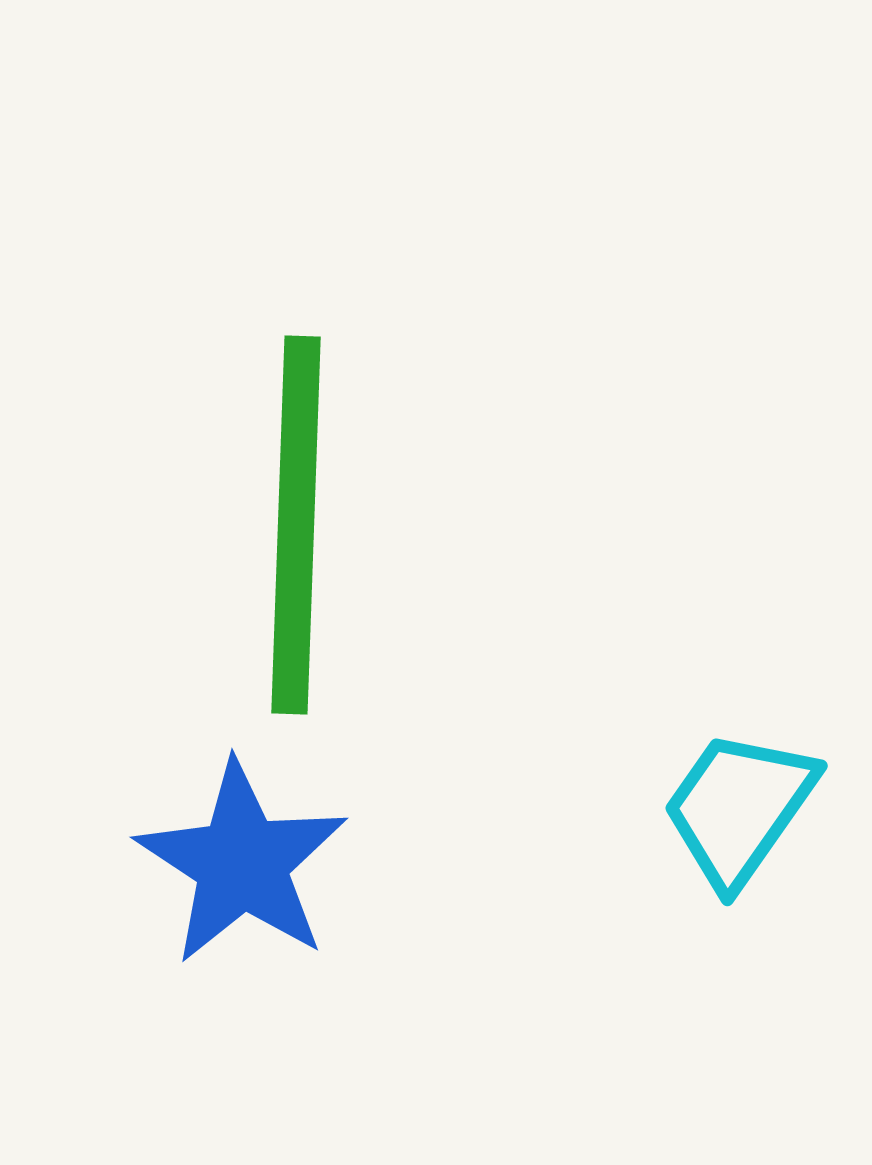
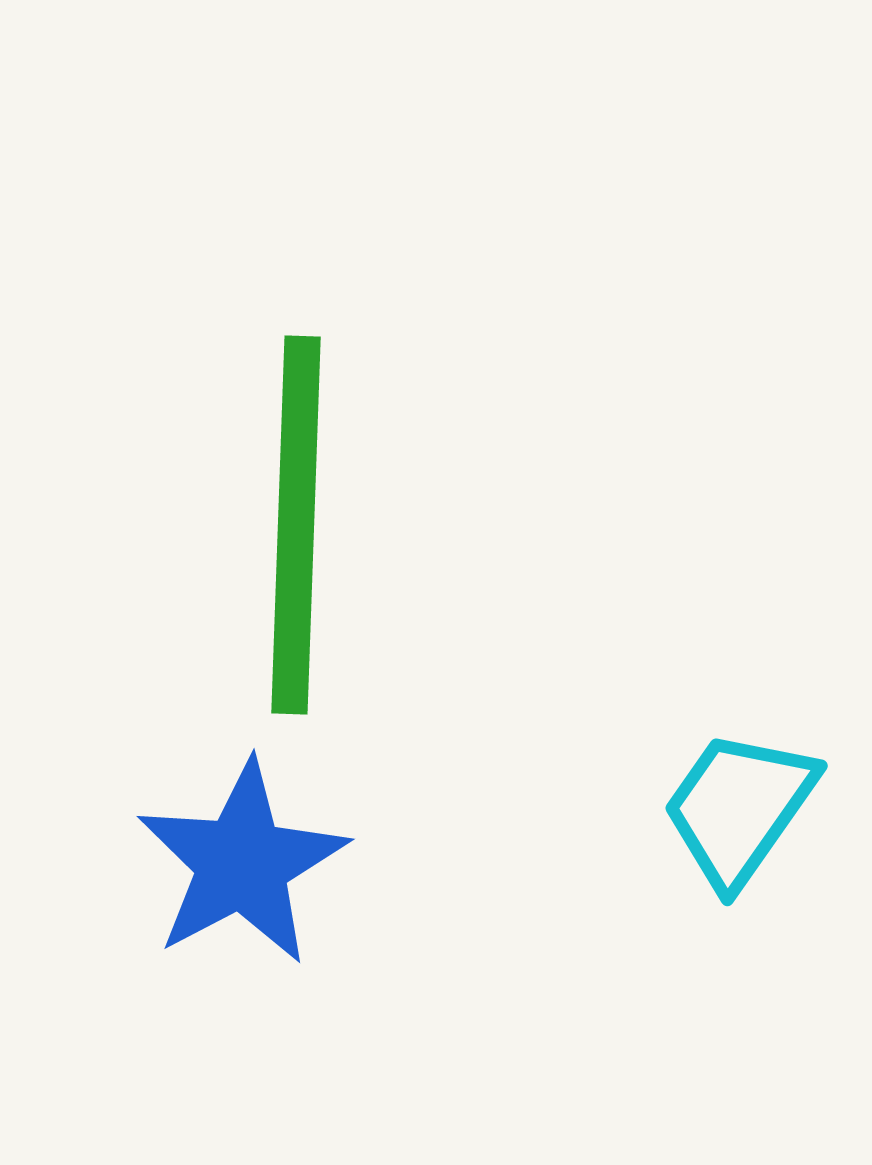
blue star: rotated 11 degrees clockwise
